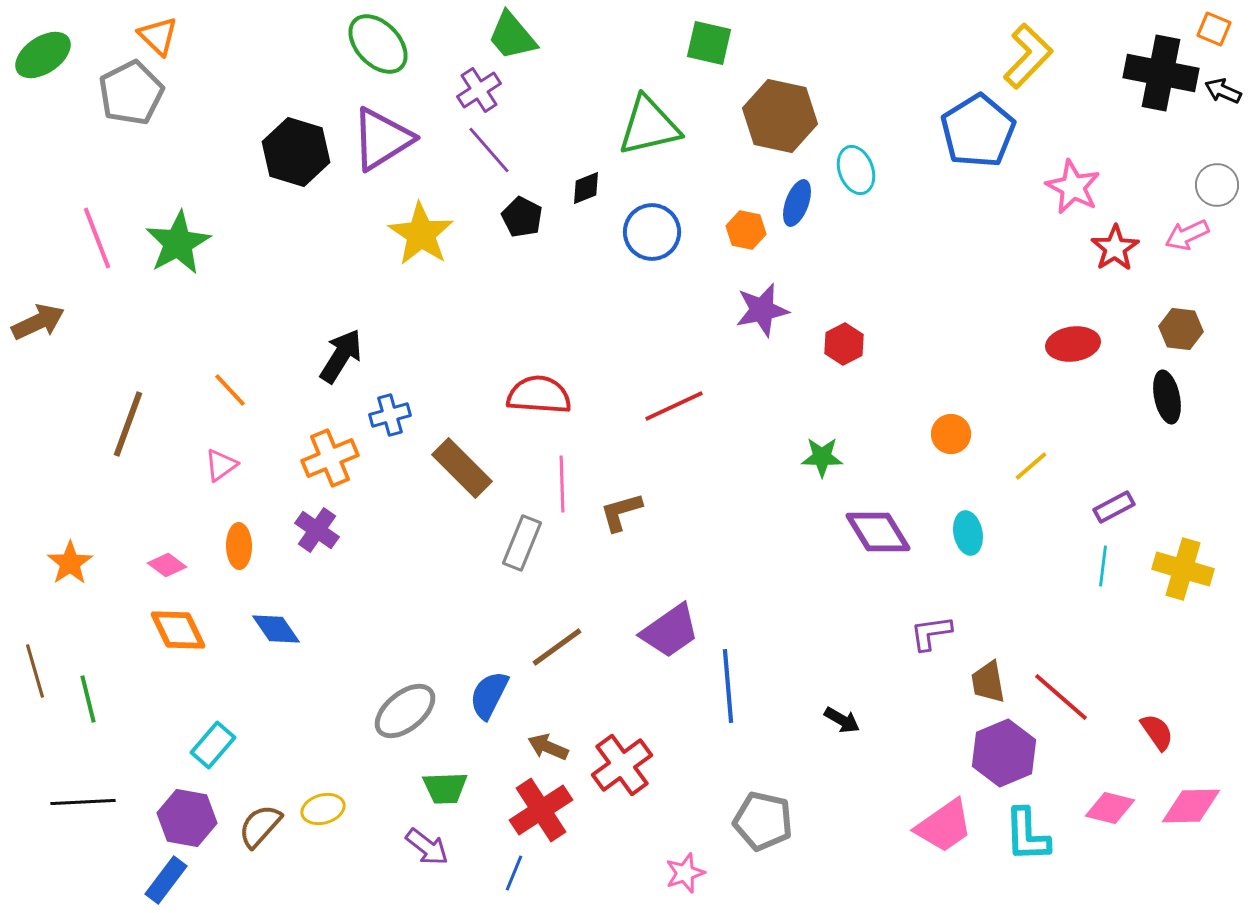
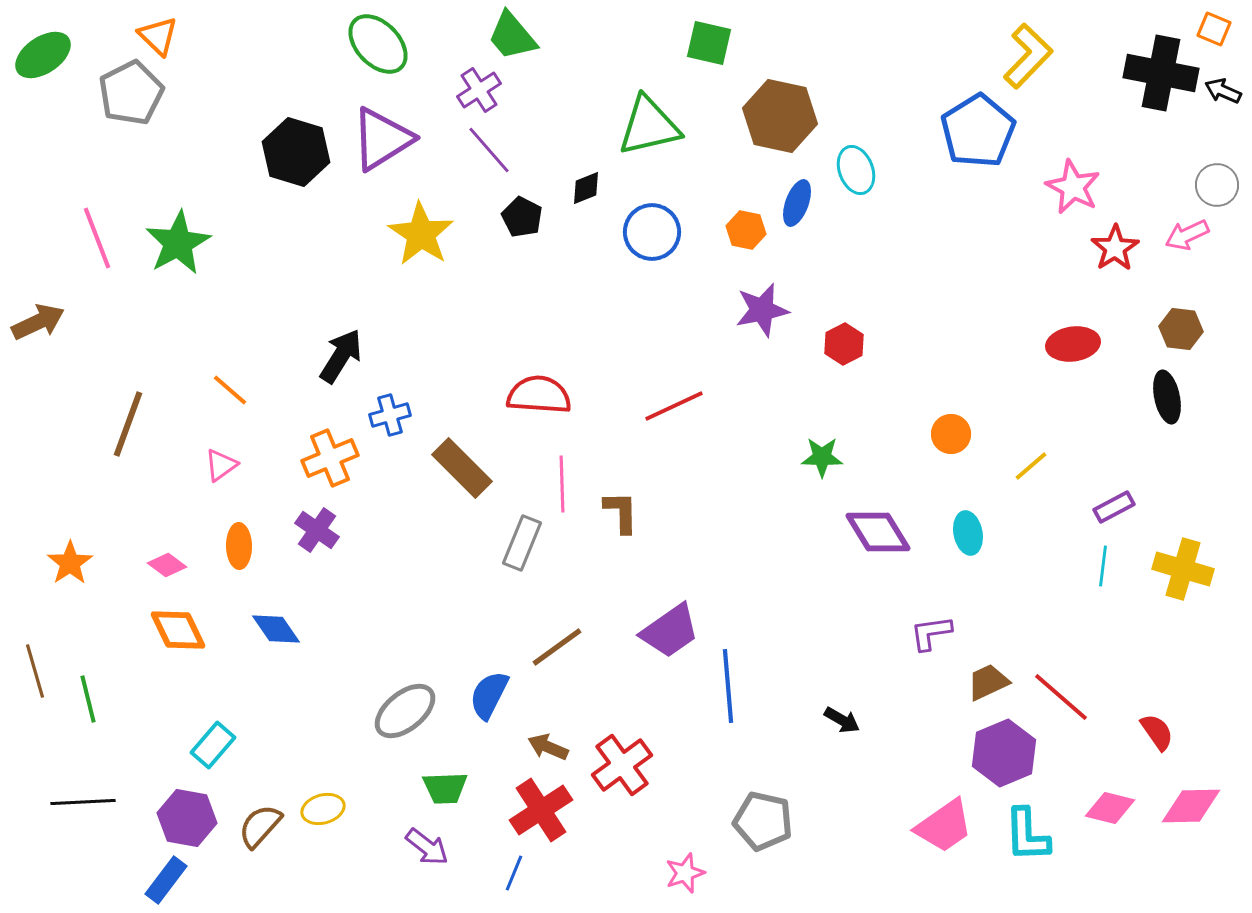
orange line at (230, 390): rotated 6 degrees counterclockwise
brown L-shape at (621, 512): rotated 105 degrees clockwise
brown trapezoid at (988, 682): rotated 75 degrees clockwise
